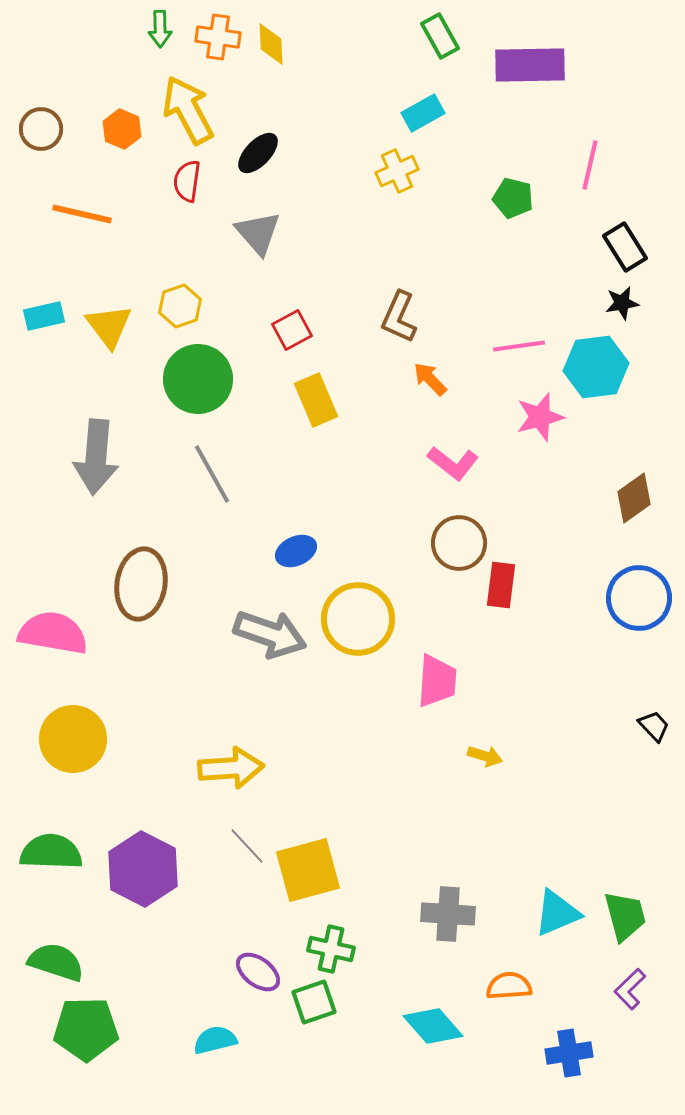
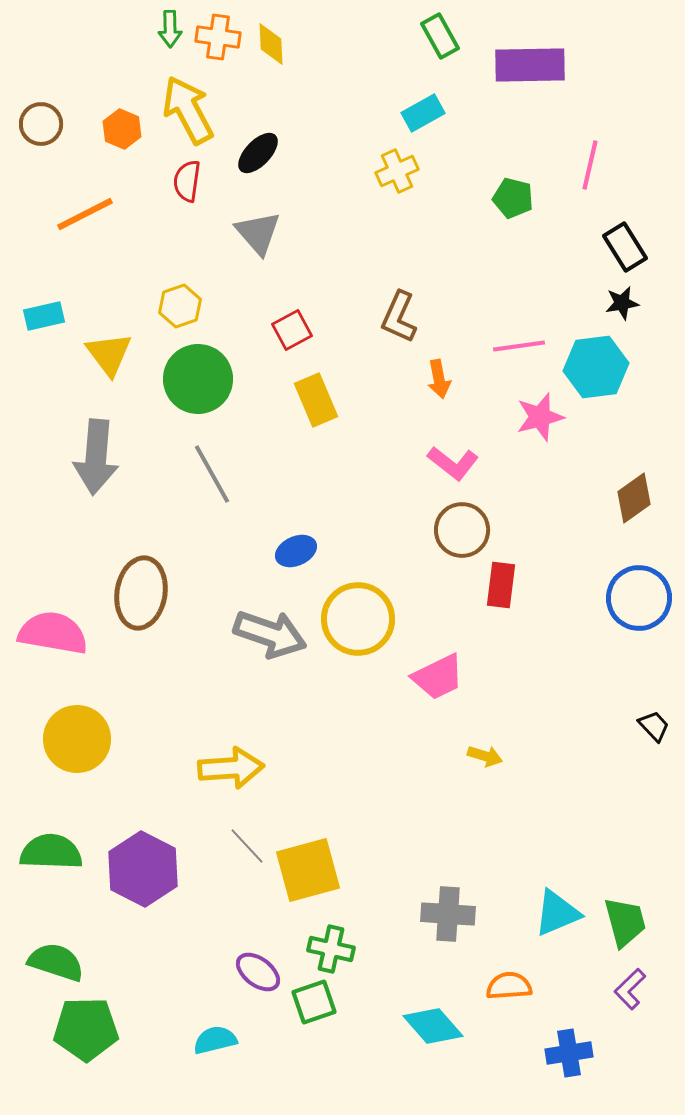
green arrow at (160, 29): moved 10 px right
brown circle at (41, 129): moved 5 px up
orange line at (82, 214): moved 3 px right; rotated 40 degrees counterclockwise
yellow triangle at (109, 326): moved 28 px down
orange arrow at (430, 379): moved 9 px right; rotated 147 degrees counterclockwise
brown circle at (459, 543): moved 3 px right, 13 px up
brown ellipse at (141, 584): moved 9 px down
pink trapezoid at (437, 681): moved 1 px right, 4 px up; rotated 60 degrees clockwise
yellow circle at (73, 739): moved 4 px right
green trapezoid at (625, 916): moved 6 px down
